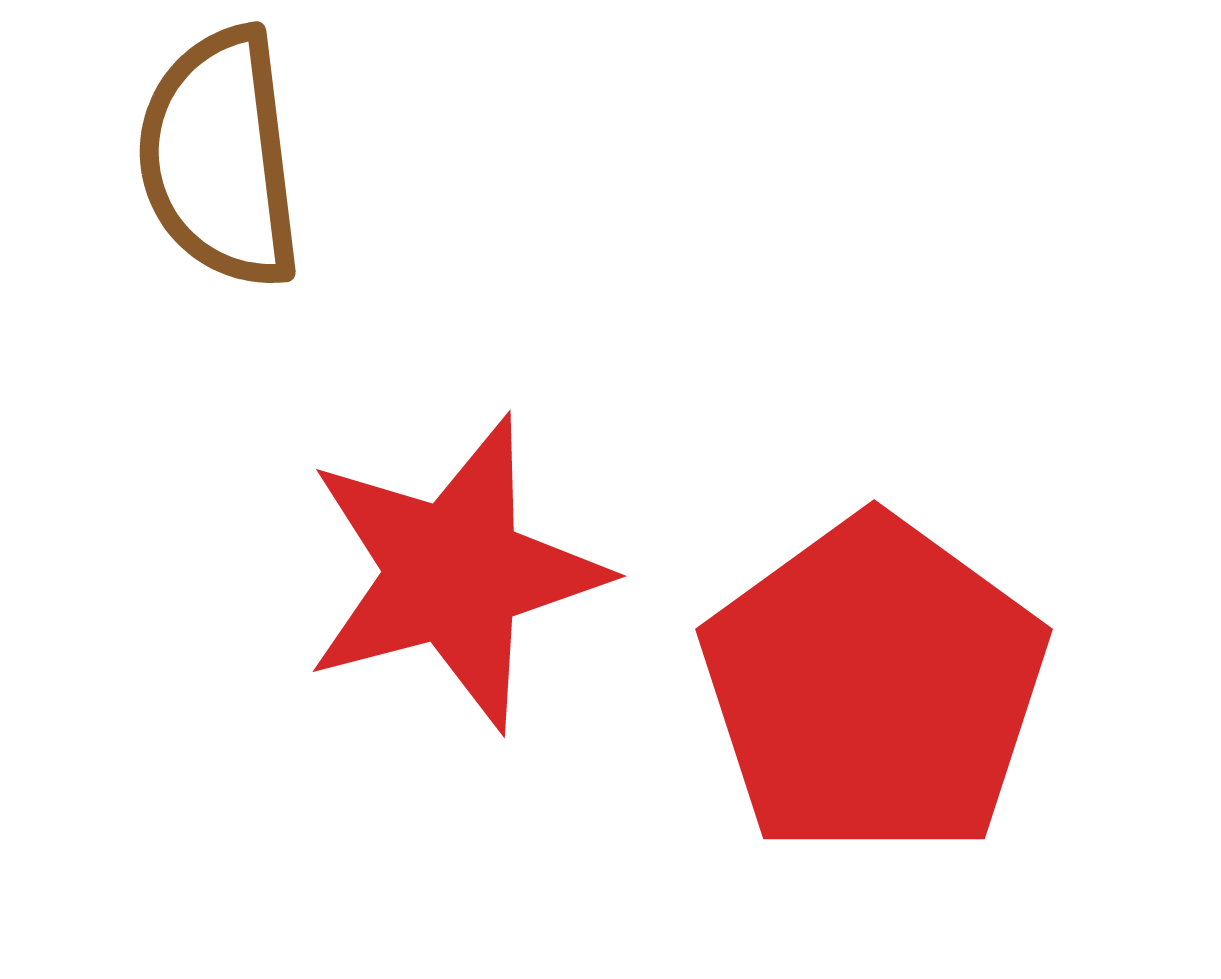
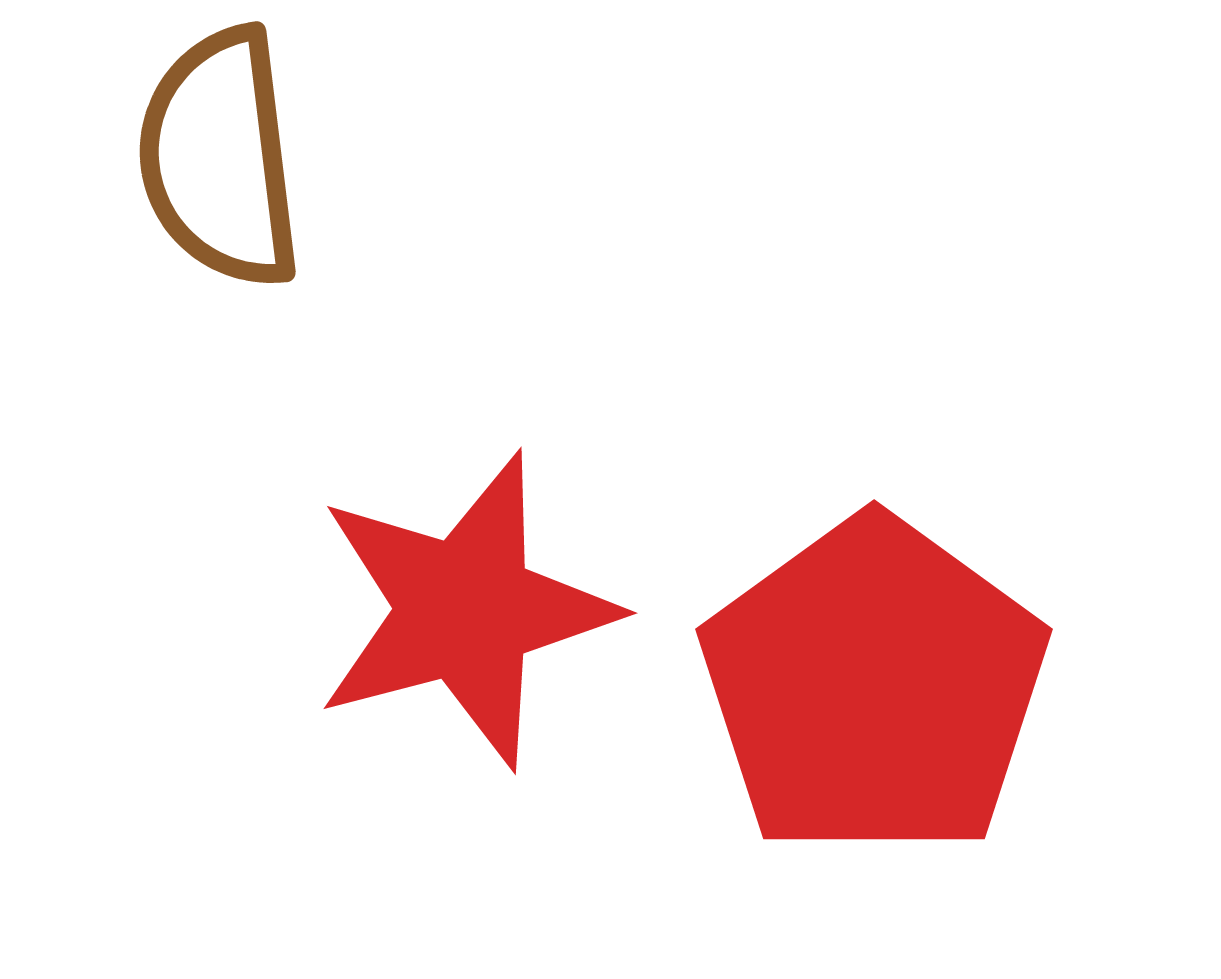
red star: moved 11 px right, 37 px down
